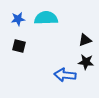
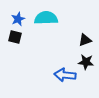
blue star: rotated 16 degrees counterclockwise
black square: moved 4 px left, 9 px up
